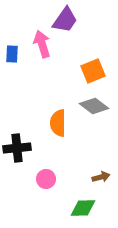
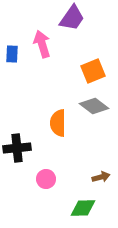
purple trapezoid: moved 7 px right, 2 px up
